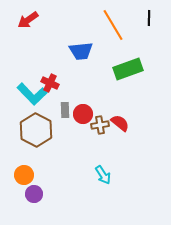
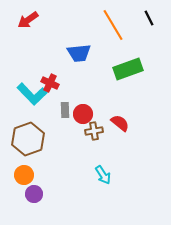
black line: rotated 28 degrees counterclockwise
blue trapezoid: moved 2 px left, 2 px down
brown cross: moved 6 px left, 6 px down
brown hexagon: moved 8 px left, 9 px down; rotated 12 degrees clockwise
